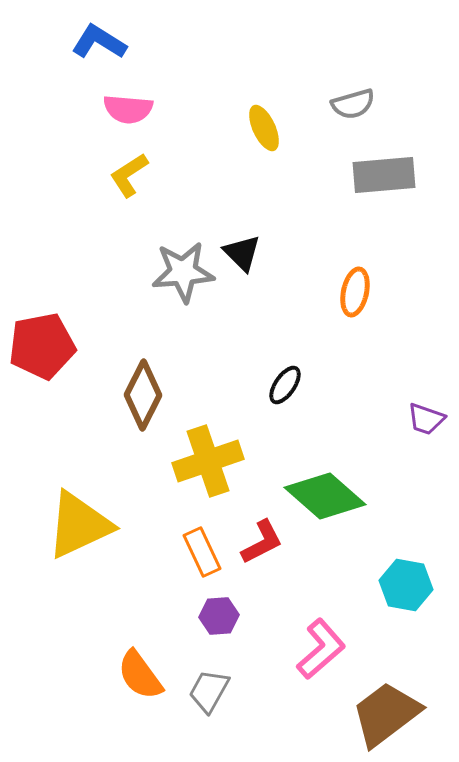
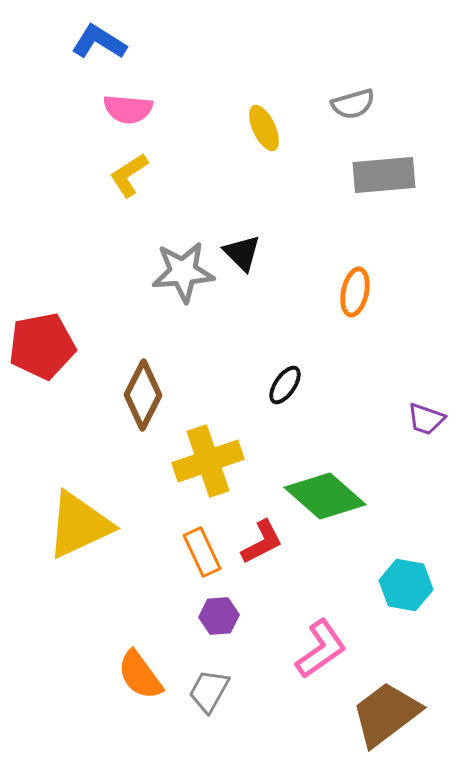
pink L-shape: rotated 6 degrees clockwise
